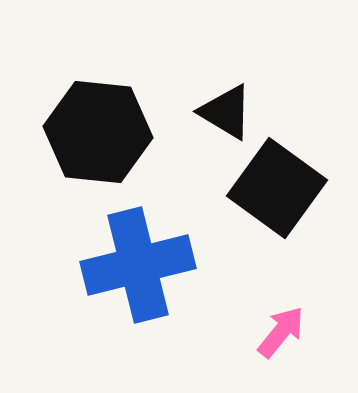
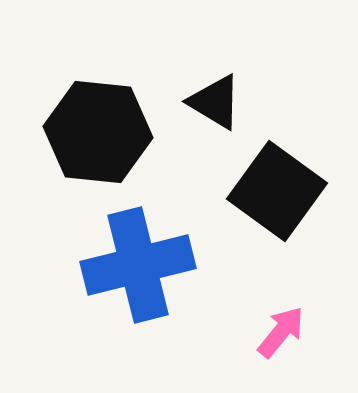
black triangle: moved 11 px left, 10 px up
black square: moved 3 px down
